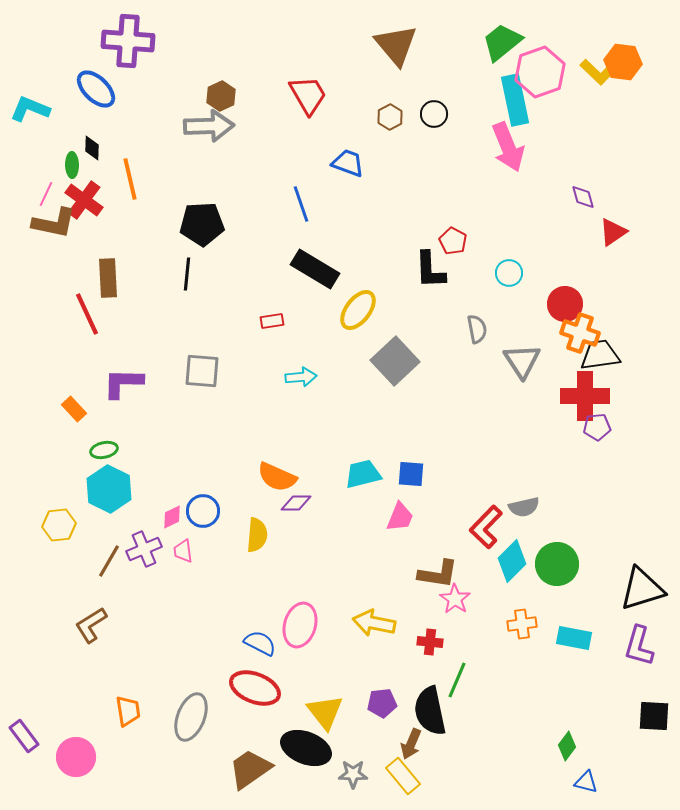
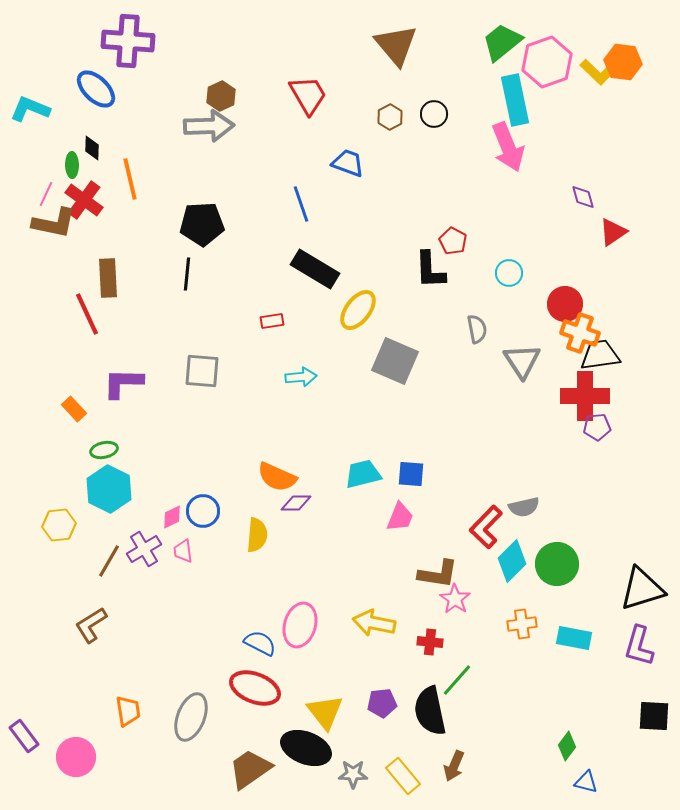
pink hexagon at (540, 72): moved 7 px right, 10 px up
gray square at (395, 361): rotated 24 degrees counterclockwise
purple cross at (144, 549): rotated 8 degrees counterclockwise
green line at (457, 680): rotated 18 degrees clockwise
brown arrow at (411, 744): moved 43 px right, 22 px down
